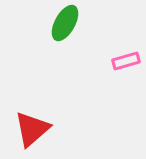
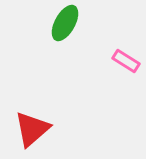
pink rectangle: rotated 48 degrees clockwise
